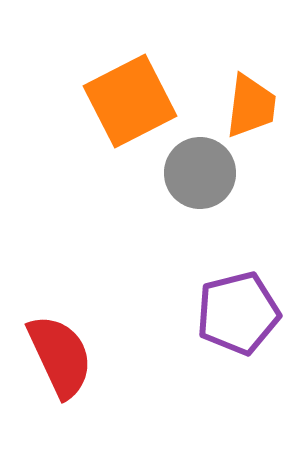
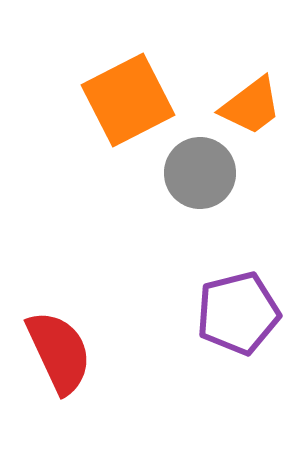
orange square: moved 2 px left, 1 px up
orange trapezoid: rotated 46 degrees clockwise
red semicircle: moved 1 px left, 4 px up
